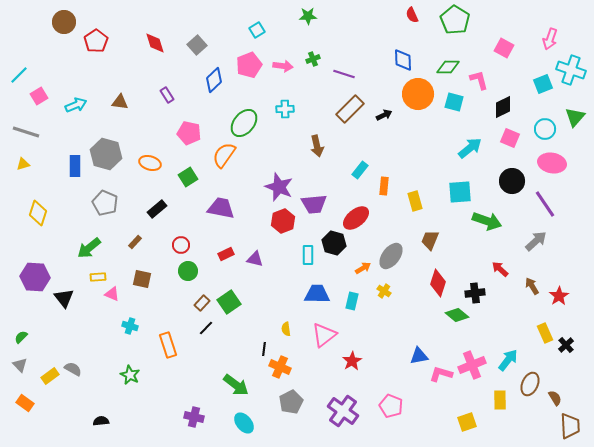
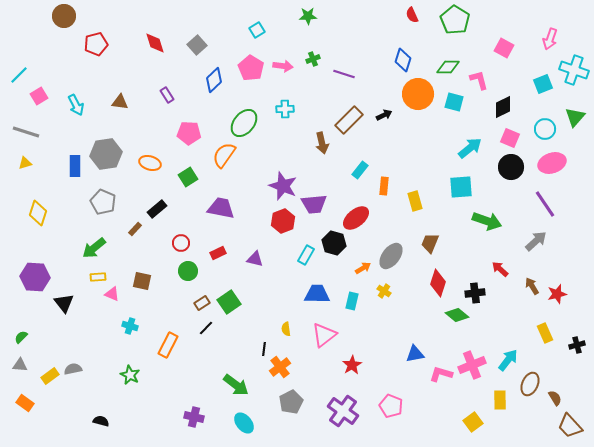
brown circle at (64, 22): moved 6 px up
red pentagon at (96, 41): moved 3 px down; rotated 20 degrees clockwise
blue diamond at (403, 60): rotated 20 degrees clockwise
pink pentagon at (249, 65): moved 2 px right, 3 px down; rotated 20 degrees counterclockwise
cyan cross at (571, 70): moved 3 px right
cyan arrow at (76, 105): rotated 85 degrees clockwise
brown rectangle at (350, 109): moved 1 px left, 11 px down
pink pentagon at (189, 133): rotated 10 degrees counterclockwise
brown arrow at (317, 146): moved 5 px right, 3 px up
gray hexagon at (106, 154): rotated 24 degrees counterclockwise
pink ellipse at (552, 163): rotated 28 degrees counterclockwise
yellow triangle at (23, 164): moved 2 px right, 1 px up
black circle at (512, 181): moved 1 px left, 14 px up
purple star at (279, 187): moved 4 px right, 1 px up
cyan square at (460, 192): moved 1 px right, 5 px up
gray pentagon at (105, 203): moved 2 px left, 1 px up
brown trapezoid at (430, 240): moved 3 px down
brown rectangle at (135, 242): moved 13 px up
red circle at (181, 245): moved 2 px up
green arrow at (89, 248): moved 5 px right
red rectangle at (226, 254): moved 8 px left, 1 px up
cyan rectangle at (308, 255): moved 2 px left; rotated 30 degrees clockwise
brown square at (142, 279): moved 2 px down
red star at (559, 296): moved 2 px left, 2 px up; rotated 18 degrees clockwise
black triangle at (64, 298): moved 5 px down
brown rectangle at (202, 303): rotated 14 degrees clockwise
orange rectangle at (168, 345): rotated 45 degrees clockwise
black cross at (566, 345): moved 11 px right; rotated 28 degrees clockwise
blue triangle at (419, 356): moved 4 px left, 2 px up
red star at (352, 361): moved 4 px down
gray triangle at (20, 365): rotated 42 degrees counterclockwise
orange cross at (280, 367): rotated 30 degrees clockwise
gray semicircle at (73, 369): rotated 42 degrees counterclockwise
black semicircle at (101, 421): rotated 21 degrees clockwise
yellow square at (467, 422): moved 6 px right; rotated 18 degrees counterclockwise
brown trapezoid at (570, 426): rotated 140 degrees clockwise
